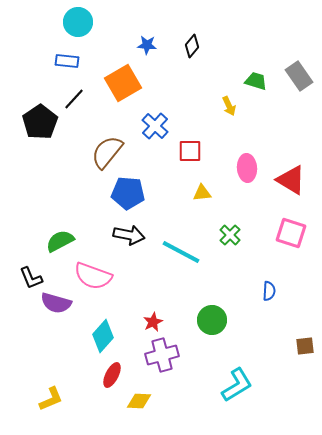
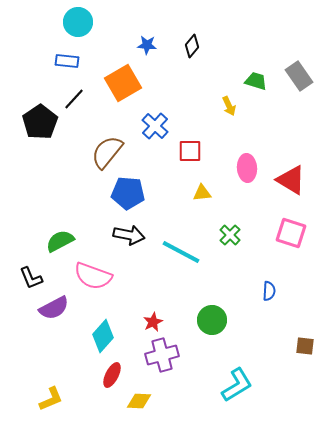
purple semicircle: moved 2 px left, 5 px down; rotated 44 degrees counterclockwise
brown square: rotated 12 degrees clockwise
